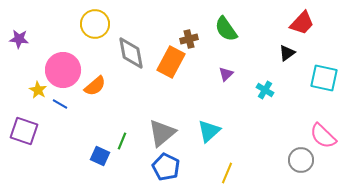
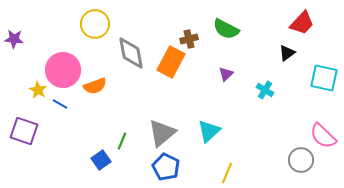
green semicircle: rotated 28 degrees counterclockwise
purple star: moved 5 px left
orange semicircle: rotated 20 degrees clockwise
blue square: moved 1 px right, 4 px down; rotated 30 degrees clockwise
